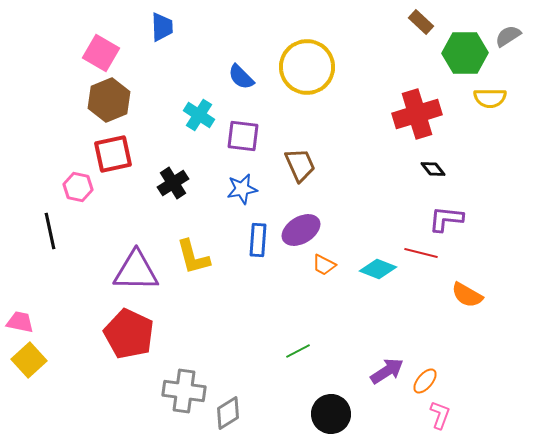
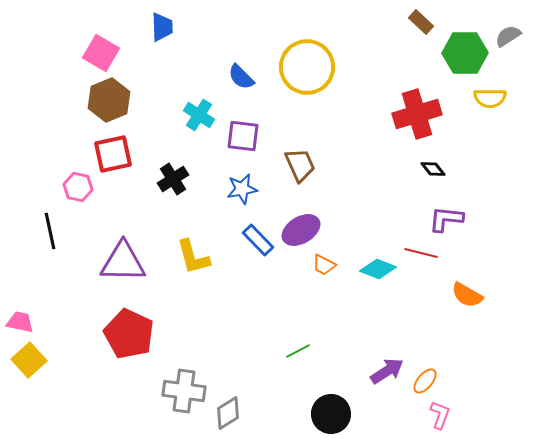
black cross: moved 4 px up
blue rectangle: rotated 48 degrees counterclockwise
purple triangle: moved 13 px left, 9 px up
